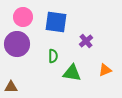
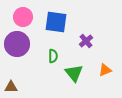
green triangle: moved 2 px right; rotated 42 degrees clockwise
